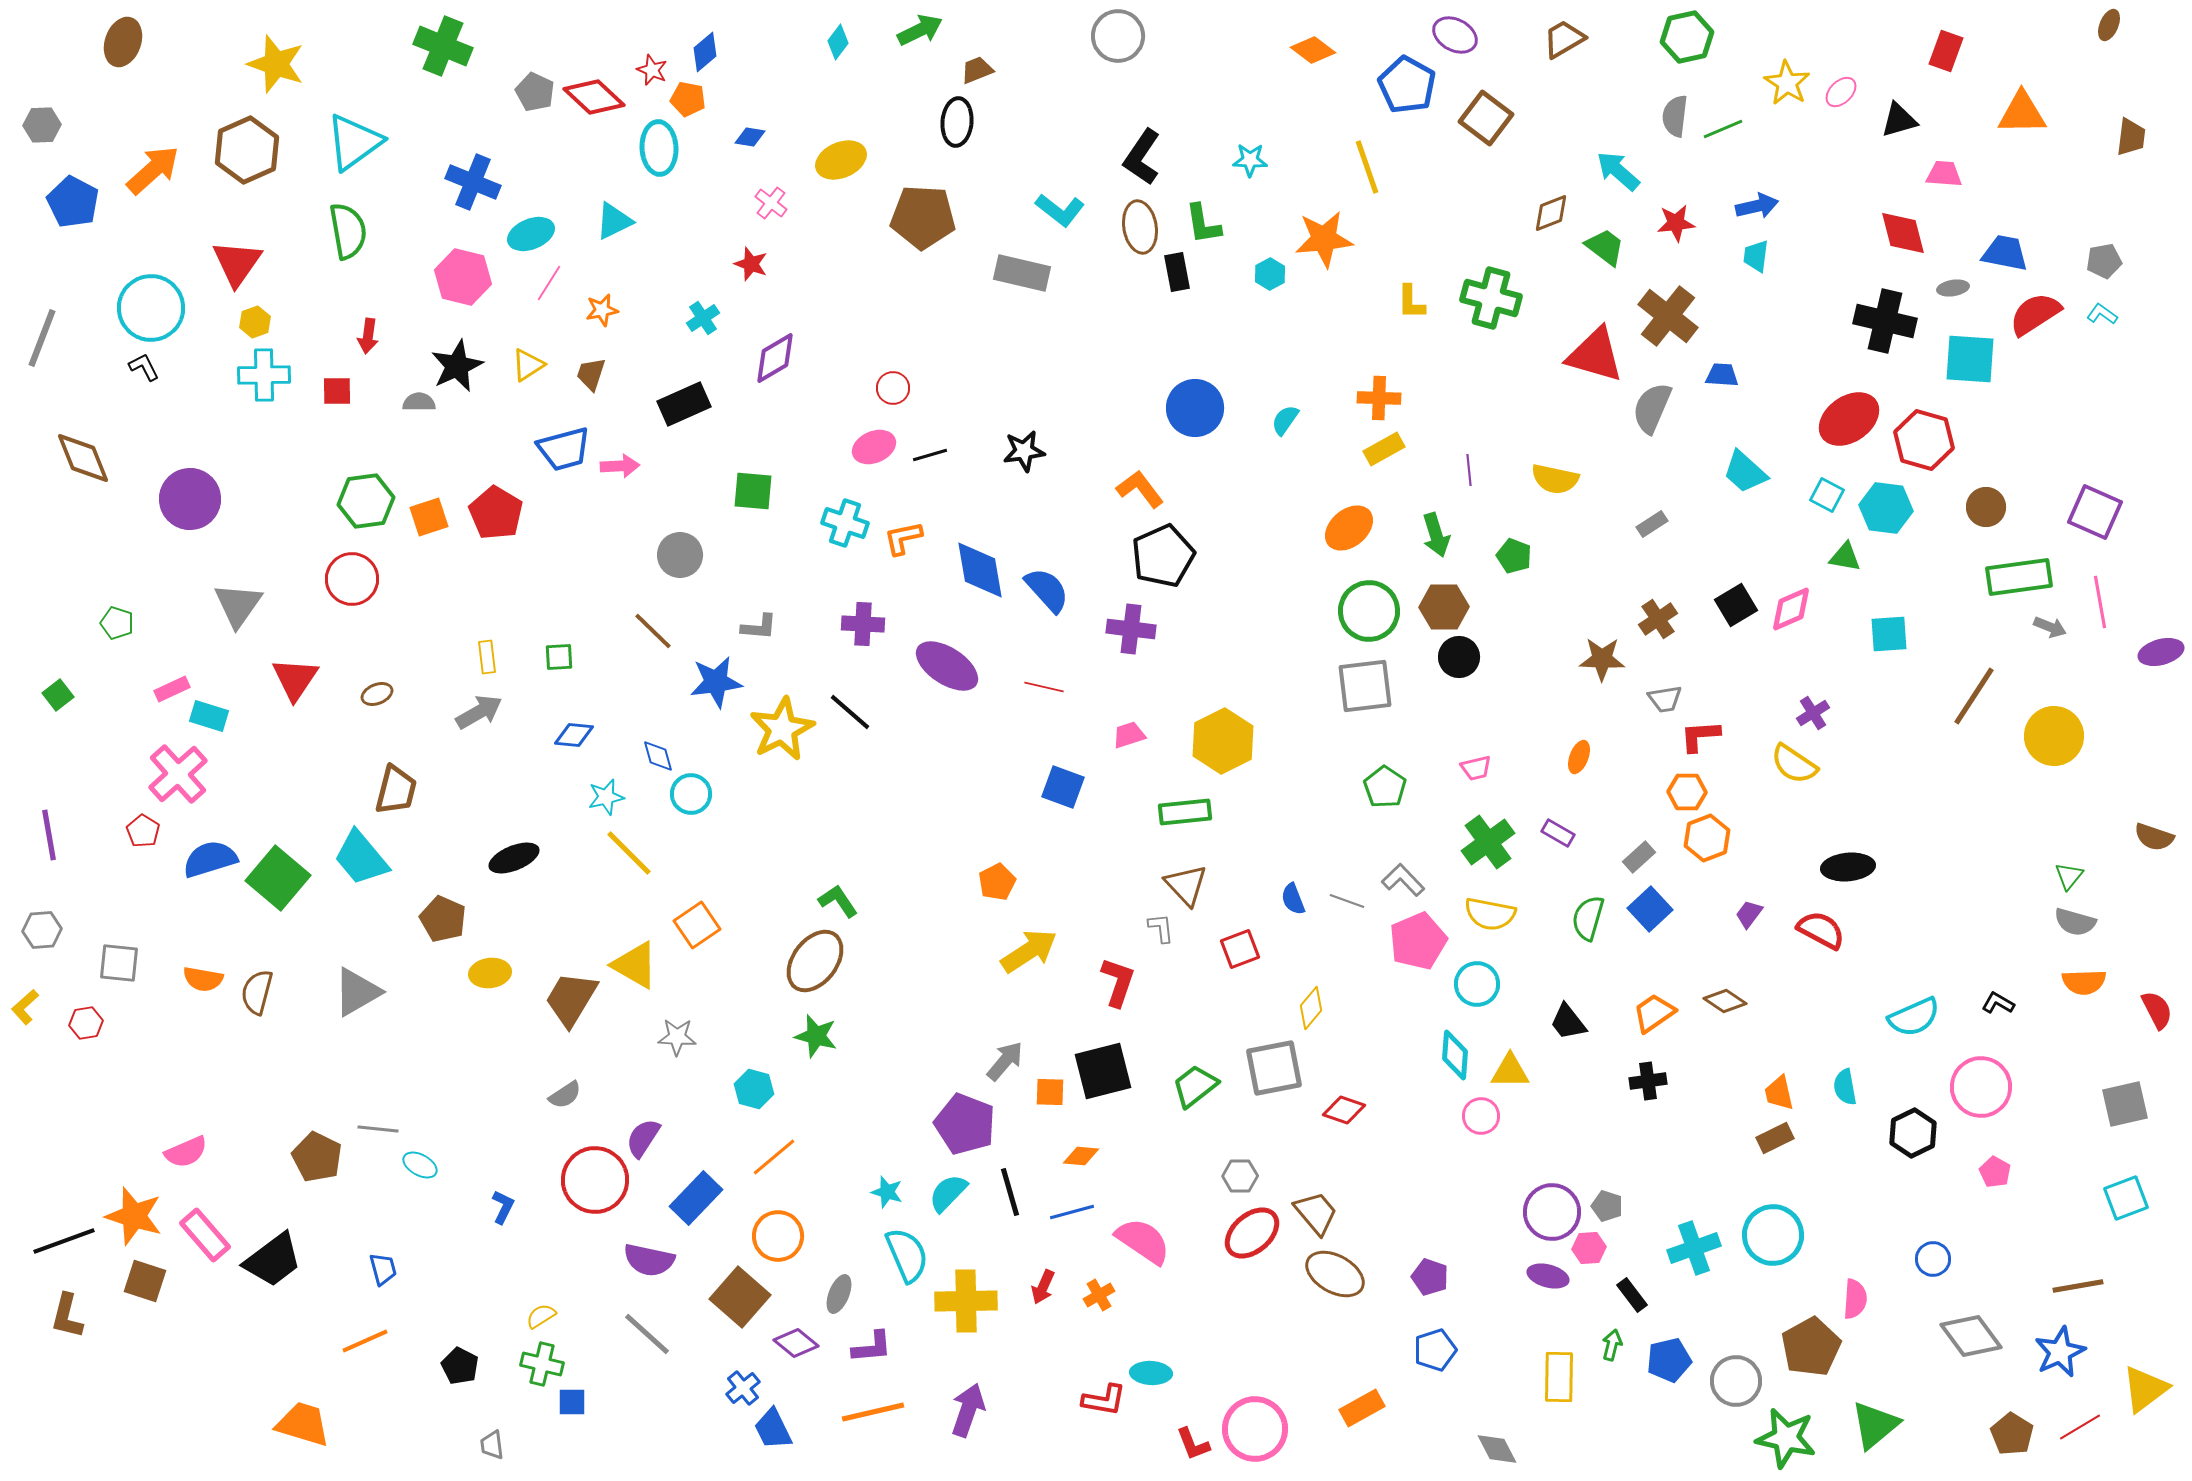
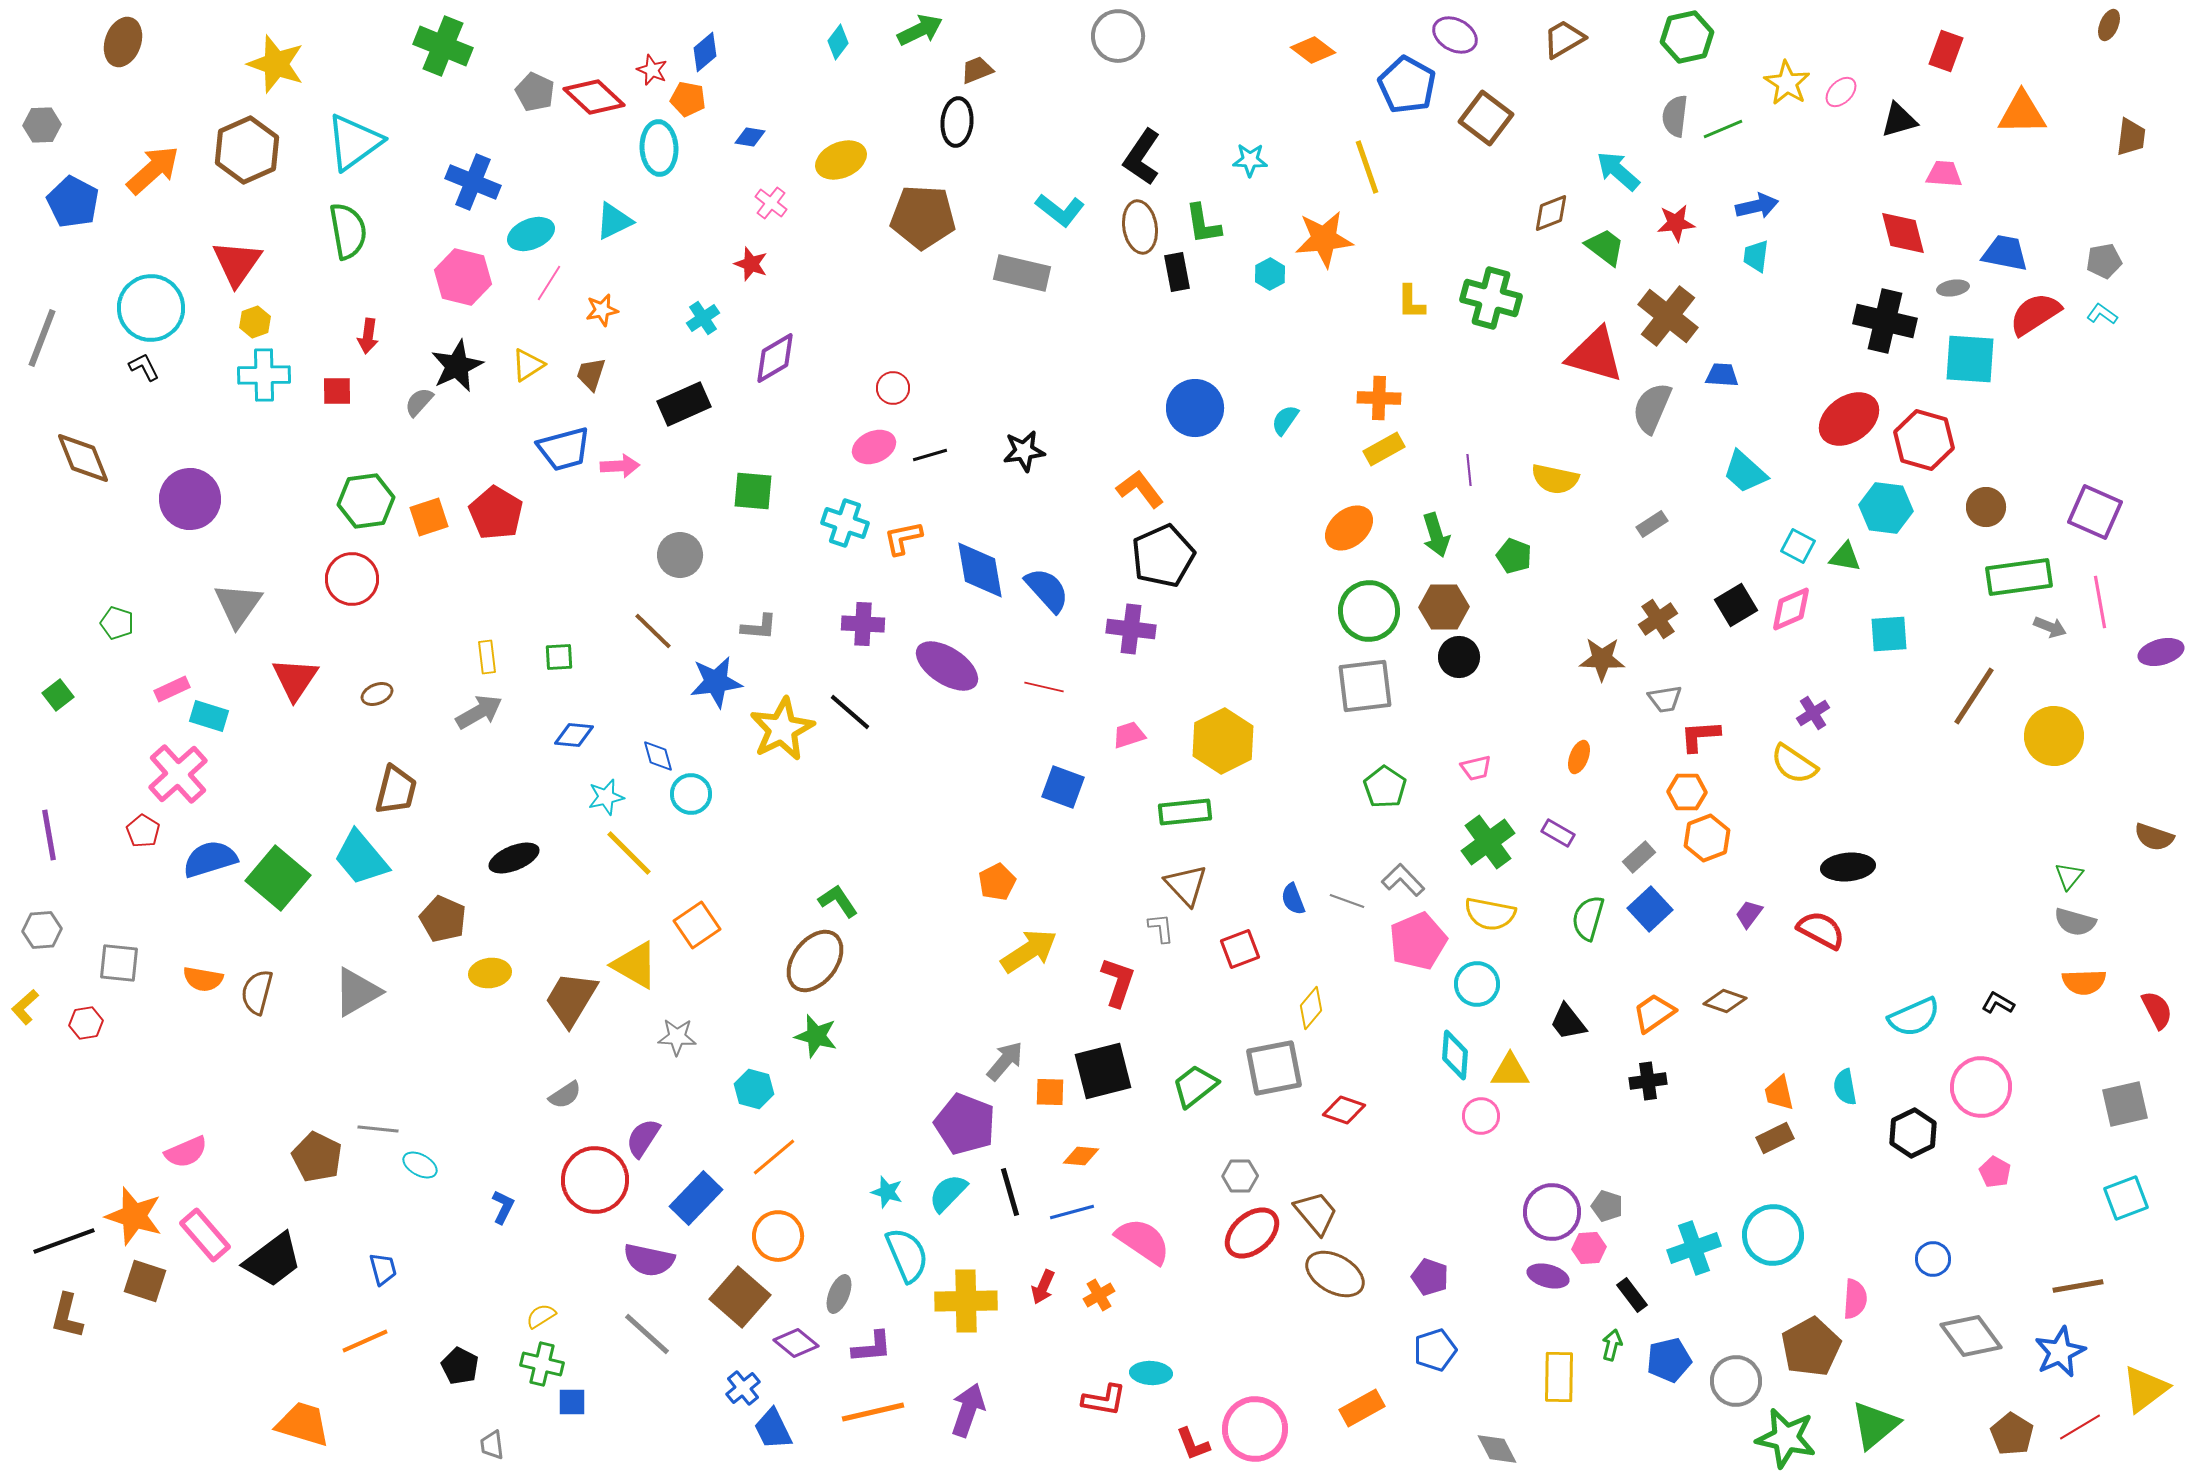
gray semicircle at (419, 402): rotated 48 degrees counterclockwise
cyan square at (1827, 495): moved 29 px left, 51 px down
brown diamond at (1725, 1001): rotated 15 degrees counterclockwise
